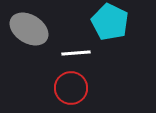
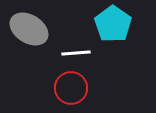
cyan pentagon: moved 3 px right, 2 px down; rotated 9 degrees clockwise
